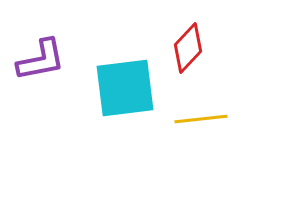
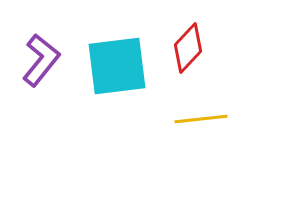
purple L-shape: rotated 40 degrees counterclockwise
cyan square: moved 8 px left, 22 px up
